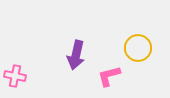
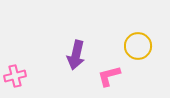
yellow circle: moved 2 px up
pink cross: rotated 25 degrees counterclockwise
